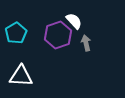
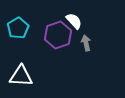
cyan pentagon: moved 2 px right, 5 px up
